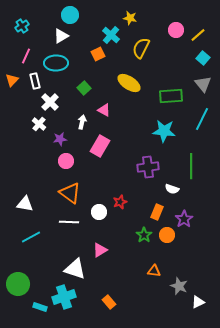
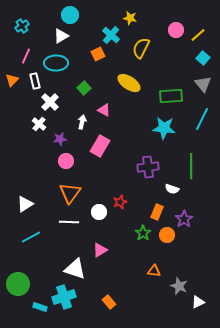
cyan star at (164, 131): moved 3 px up
orange triangle at (70, 193): rotated 30 degrees clockwise
white triangle at (25, 204): rotated 42 degrees counterclockwise
green star at (144, 235): moved 1 px left, 2 px up
